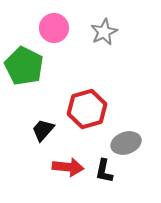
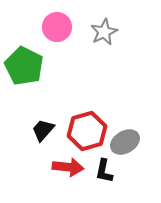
pink circle: moved 3 px right, 1 px up
red hexagon: moved 22 px down
gray ellipse: moved 1 px left, 1 px up; rotated 12 degrees counterclockwise
